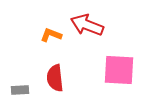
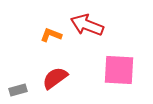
red semicircle: rotated 60 degrees clockwise
gray rectangle: moved 2 px left; rotated 12 degrees counterclockwise
